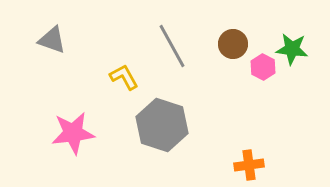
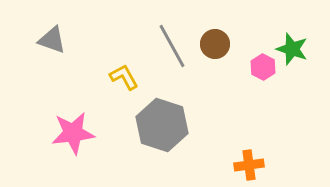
brown circle: moved 18 px left
green star: rotated 12 degrees clockwise
